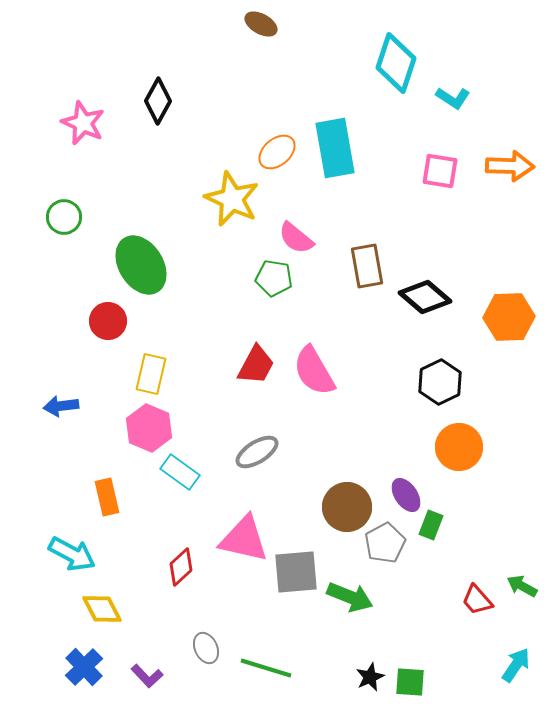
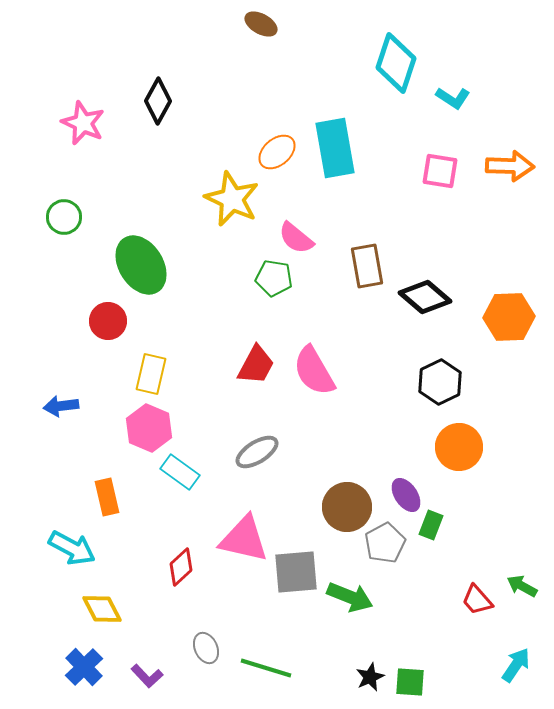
cyan arrow at (72, 554): moved 6 px up
